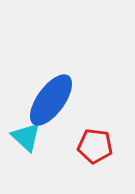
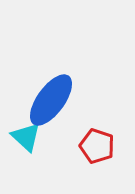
red pentagon: moved 2 px right; rotated 12 degrees clockwise
